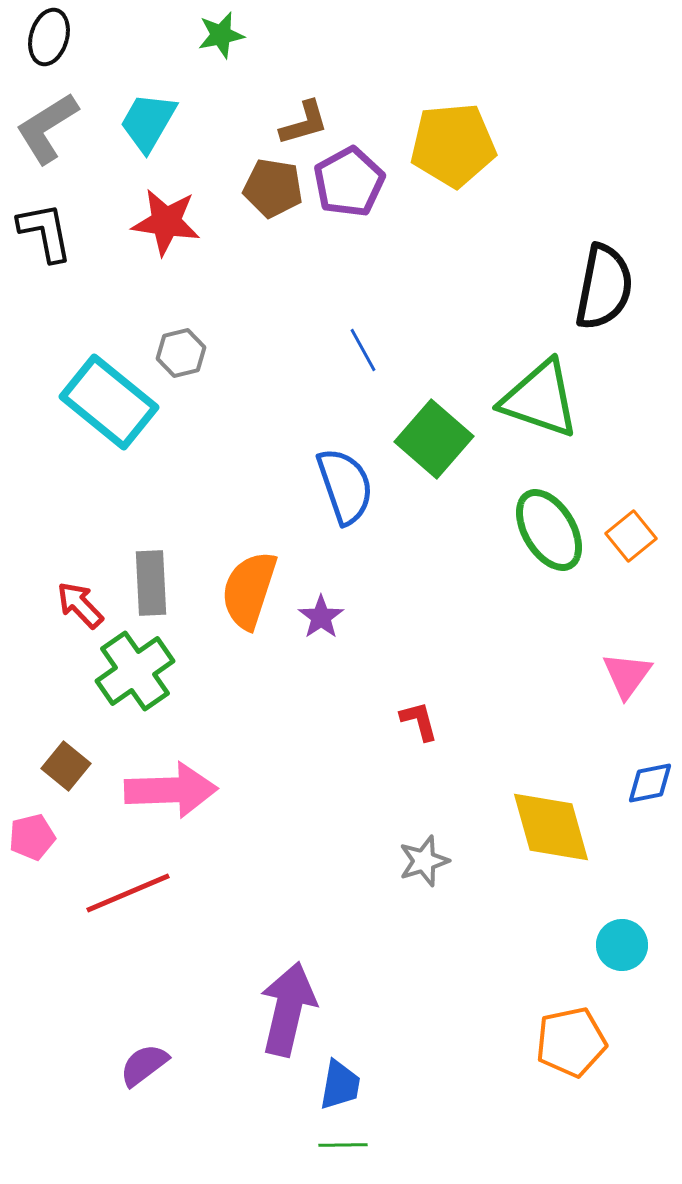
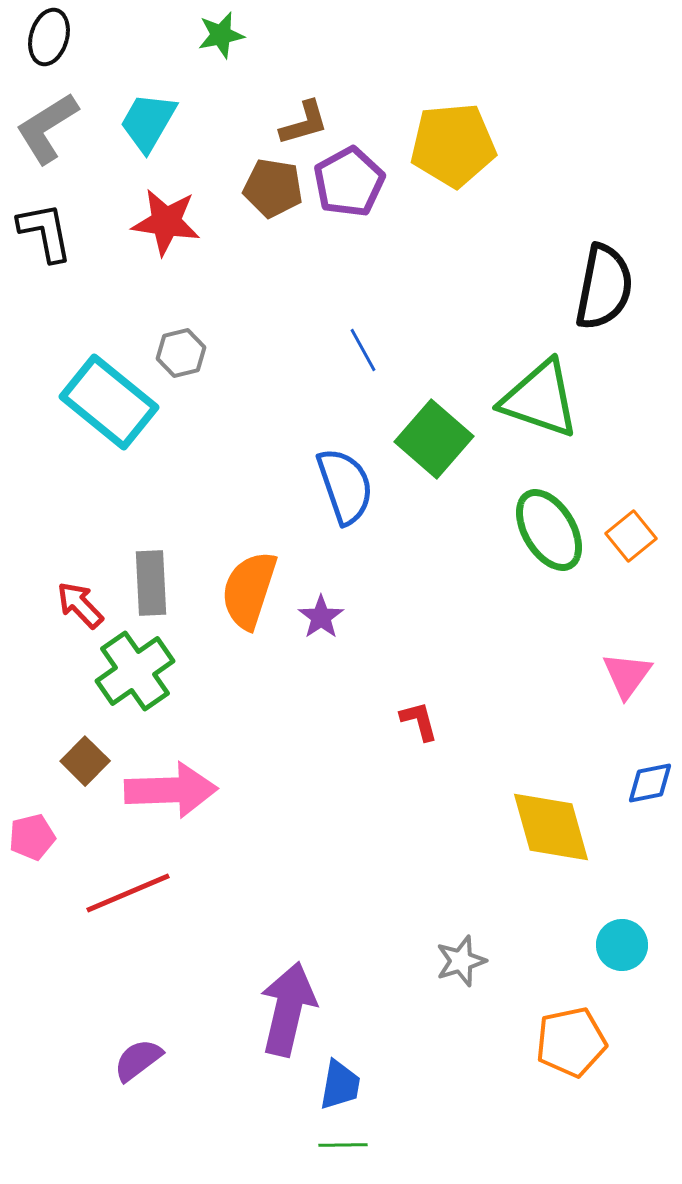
brown square: moved 19 px right, 5 px up; rotated 6 degrees clockwise
gray star: moved 37 px right, 100 px down
purple semicircle: moved 6 px left, 5 px up
